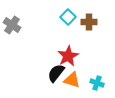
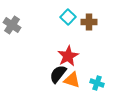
black semicircle: moved 2 px right, 1 px down
